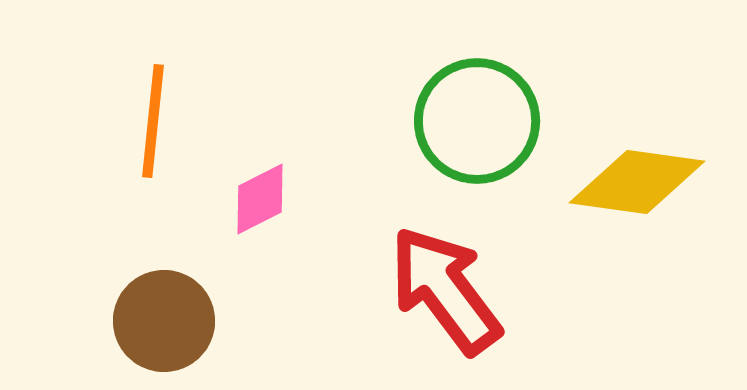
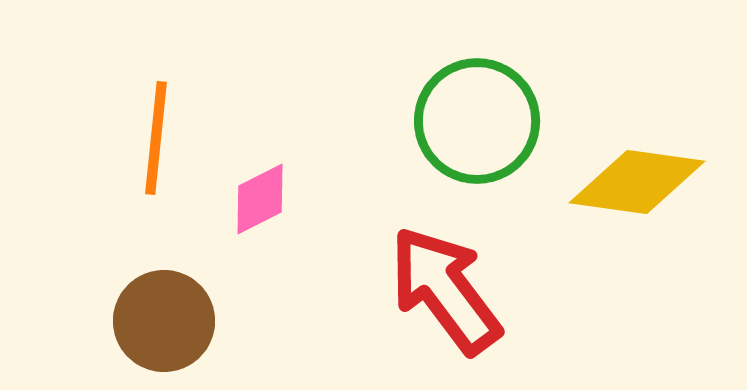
orange line: moved 3 px right, 17 px down
